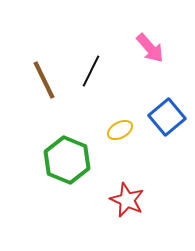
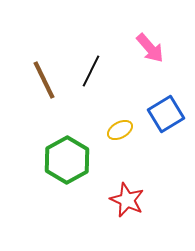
blue square: moved 1 px left, 3 px up; rotated 9 degrees clockwise
green hexagon: rotated 9 degrees clockwise
